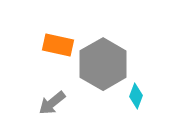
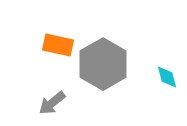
cyan diamond: moved 31 px right, 19 px up; rotated 35 degrees counterclockwise
